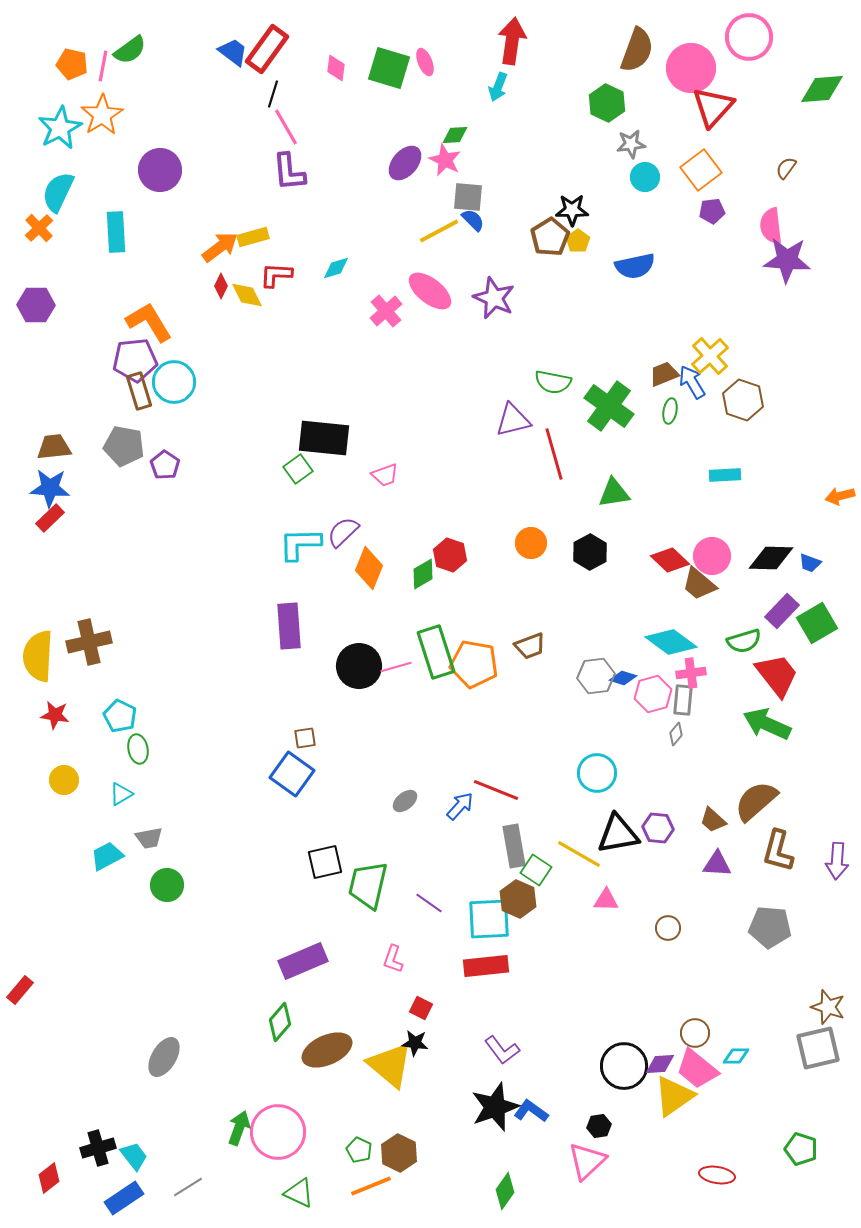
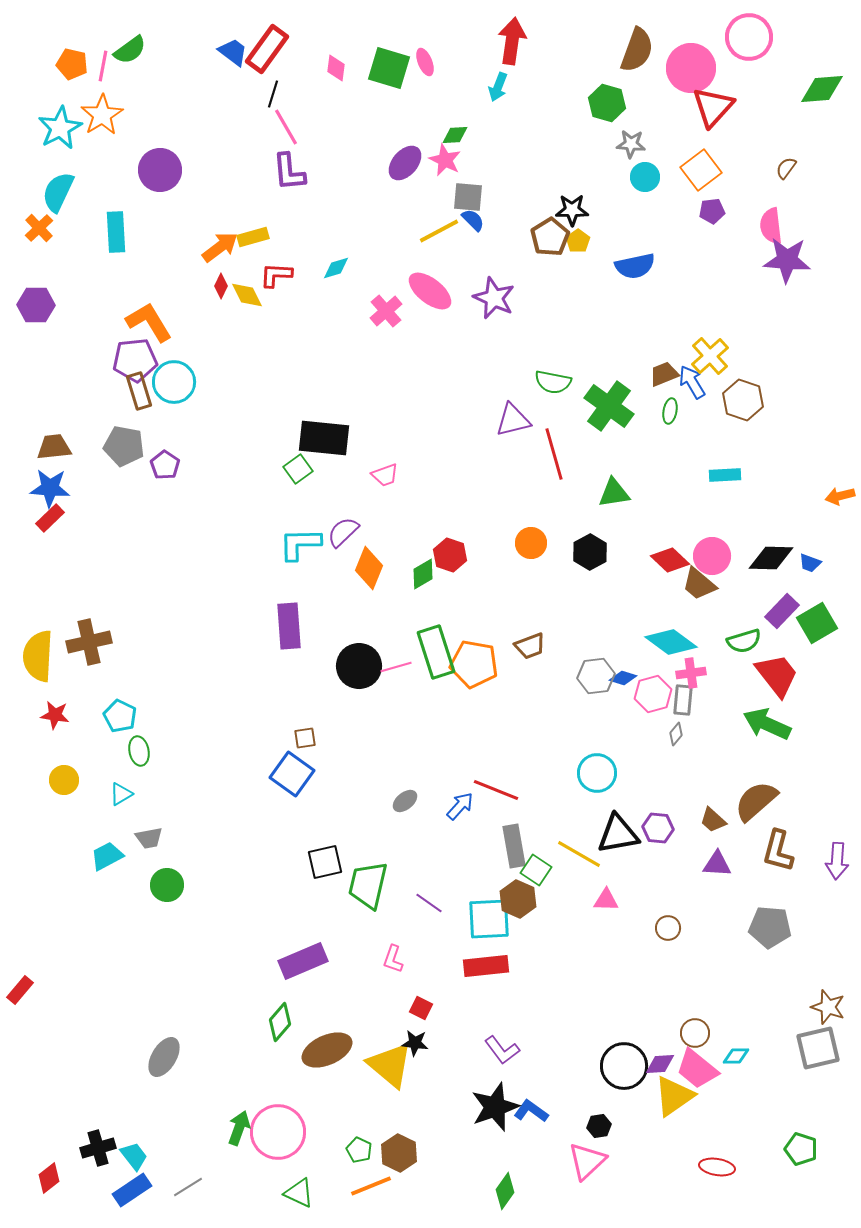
green hexagon at (607, 103): rotated 9 degrees counterclockwise
gray star at (631, 144): rotated 12 degrees clockwise
green ellipse at (138, 749): moved 1 px right, 2 px down
red ellipse at (717, 1175): moved 8 px up
blue rectangle at (124, 1198): moved 8 px right, 8 px up
